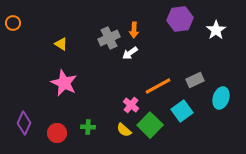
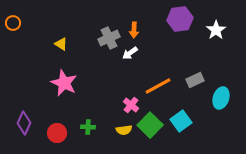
cyan square: moved 1 px left, 10 px down
yellow semicircle: rotated 49 degrees counterclockwise
